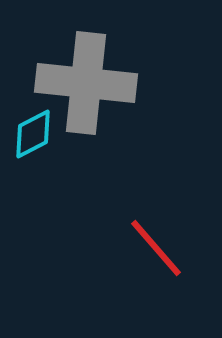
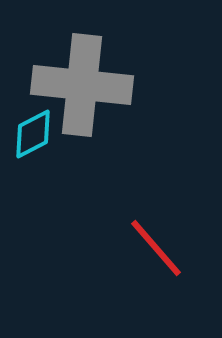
gray cross: moved 4 px left, 2 px down
